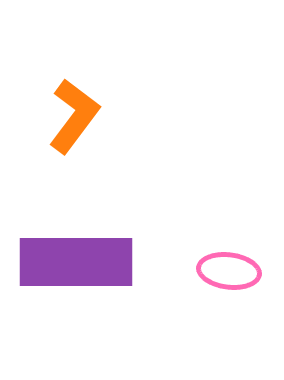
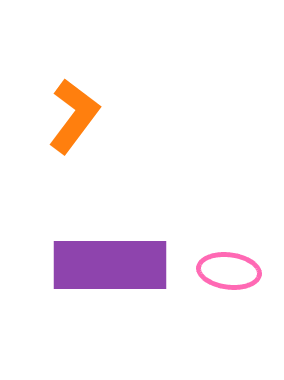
purple rectangle: moved 34 px right, 3 px down
